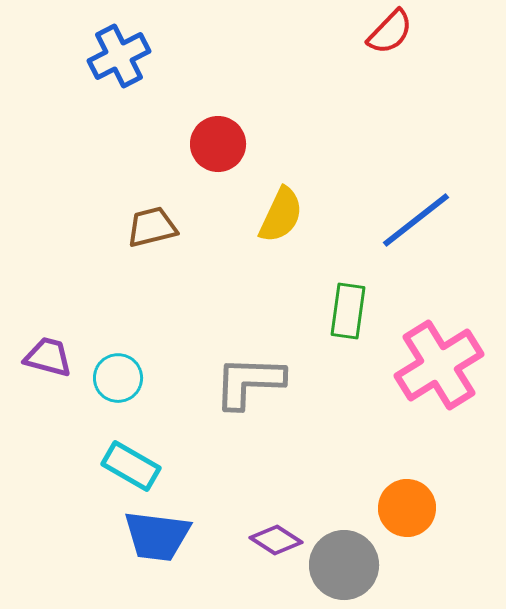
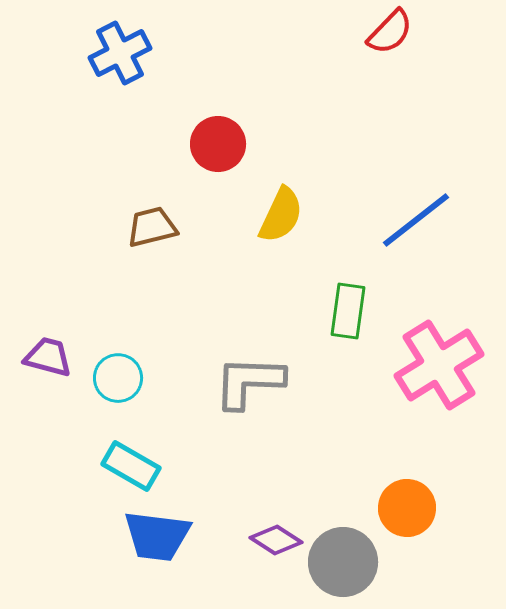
blue cross: moved 1 px right, 3 px up
gray circle: moved 1 px left, 3 px up
